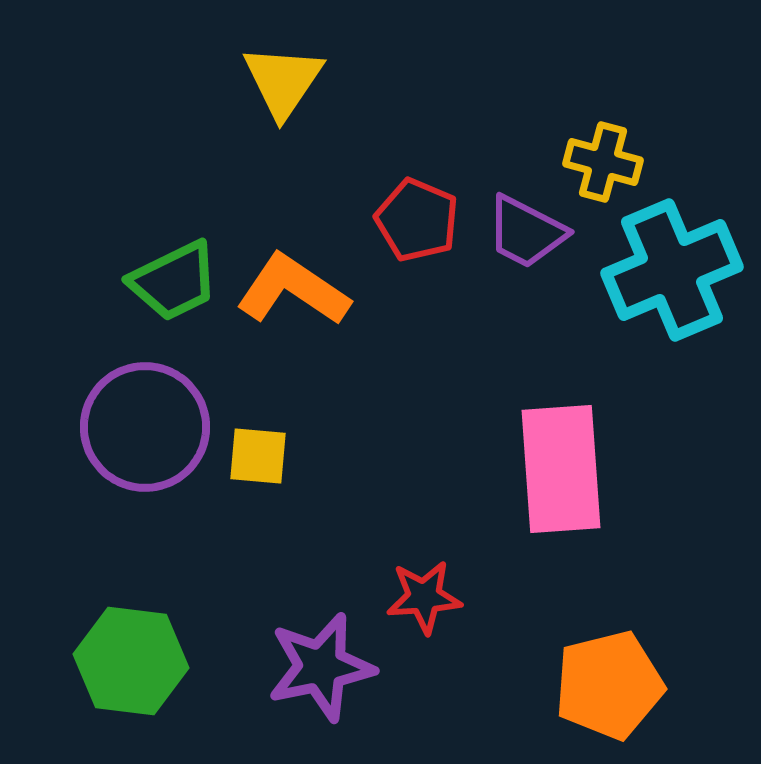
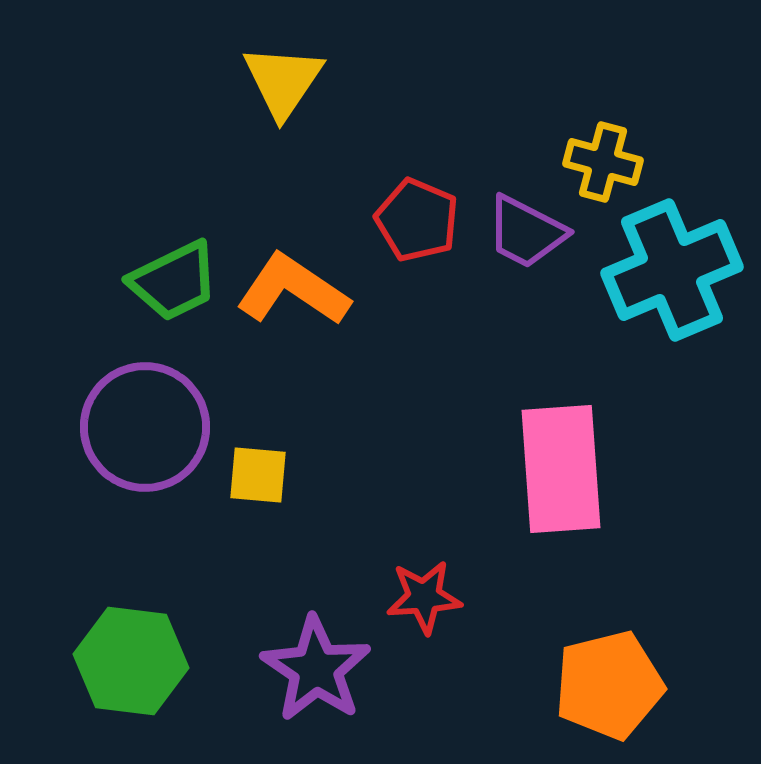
yellow square: moved 19 px down
purple star: moved 5 px left, 2 px down; rotated 26 degrees counterclockwise
